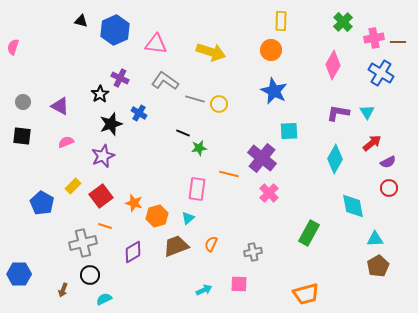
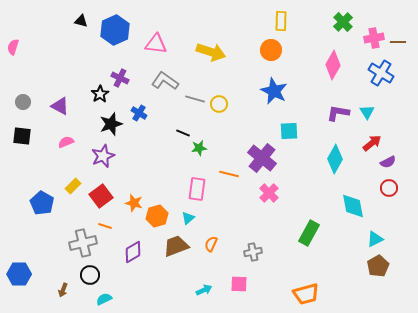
cyan triangle at (375, 239): rotated 24 degrees counterclockwise
